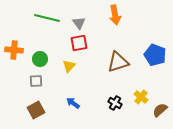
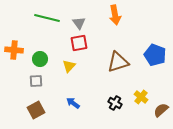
brown semicircle: moved 1 px right
